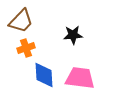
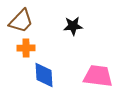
black star: moved 9 px up
orange cross: rotated 18 degrees clockwise
pink trapezoid: moved 18 px right, 2 px up
